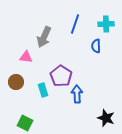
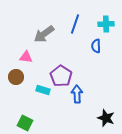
gray arrow: moved 3 px up; rotated 30 degrees clockwise
brown circle: moved 5 px up
cyan rectangle: rotated 56 degrees counterclockwise
